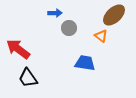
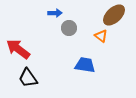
blue trapezoid: moved 2 px down
